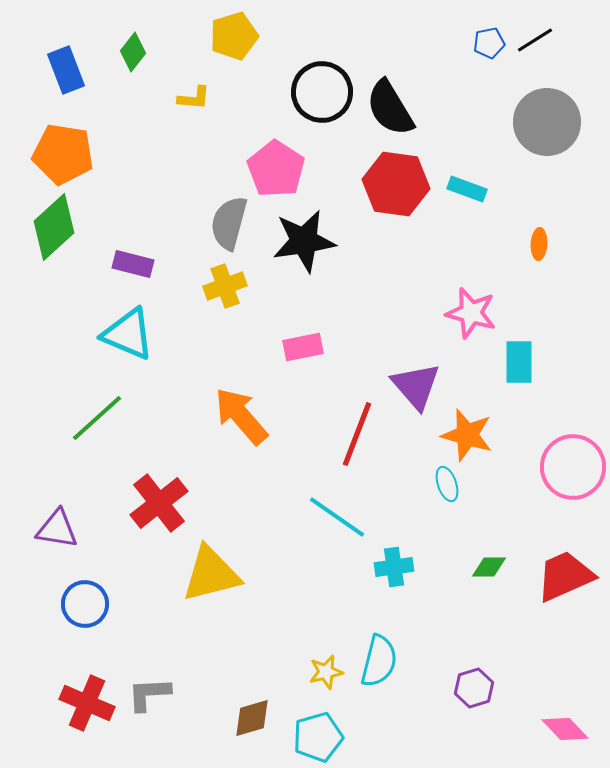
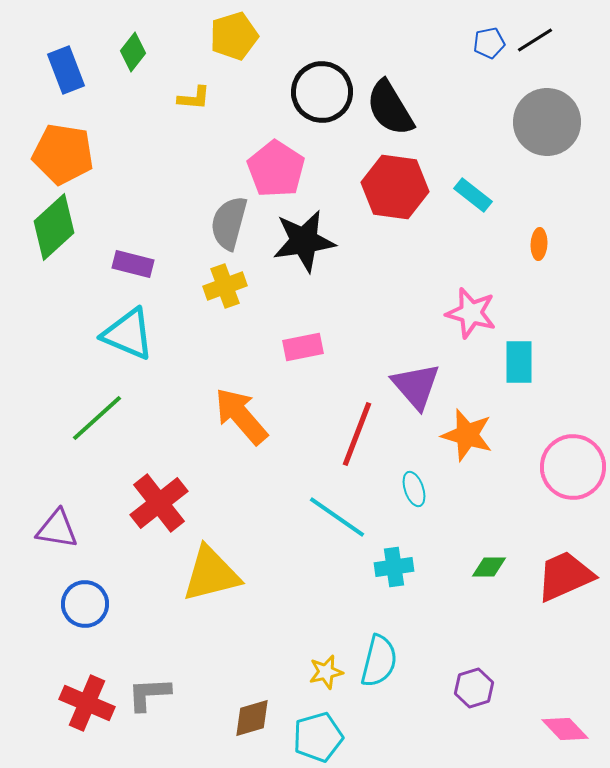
red hexagon at (396, 184): moved 1 px left, 3 px down
cyan rectangle at (467, 189): moved 6 px right, 6 px down; rotated 18 degrees clockwise
cyan ellipse at (447, 484): moved 33 px left, 5 px down
